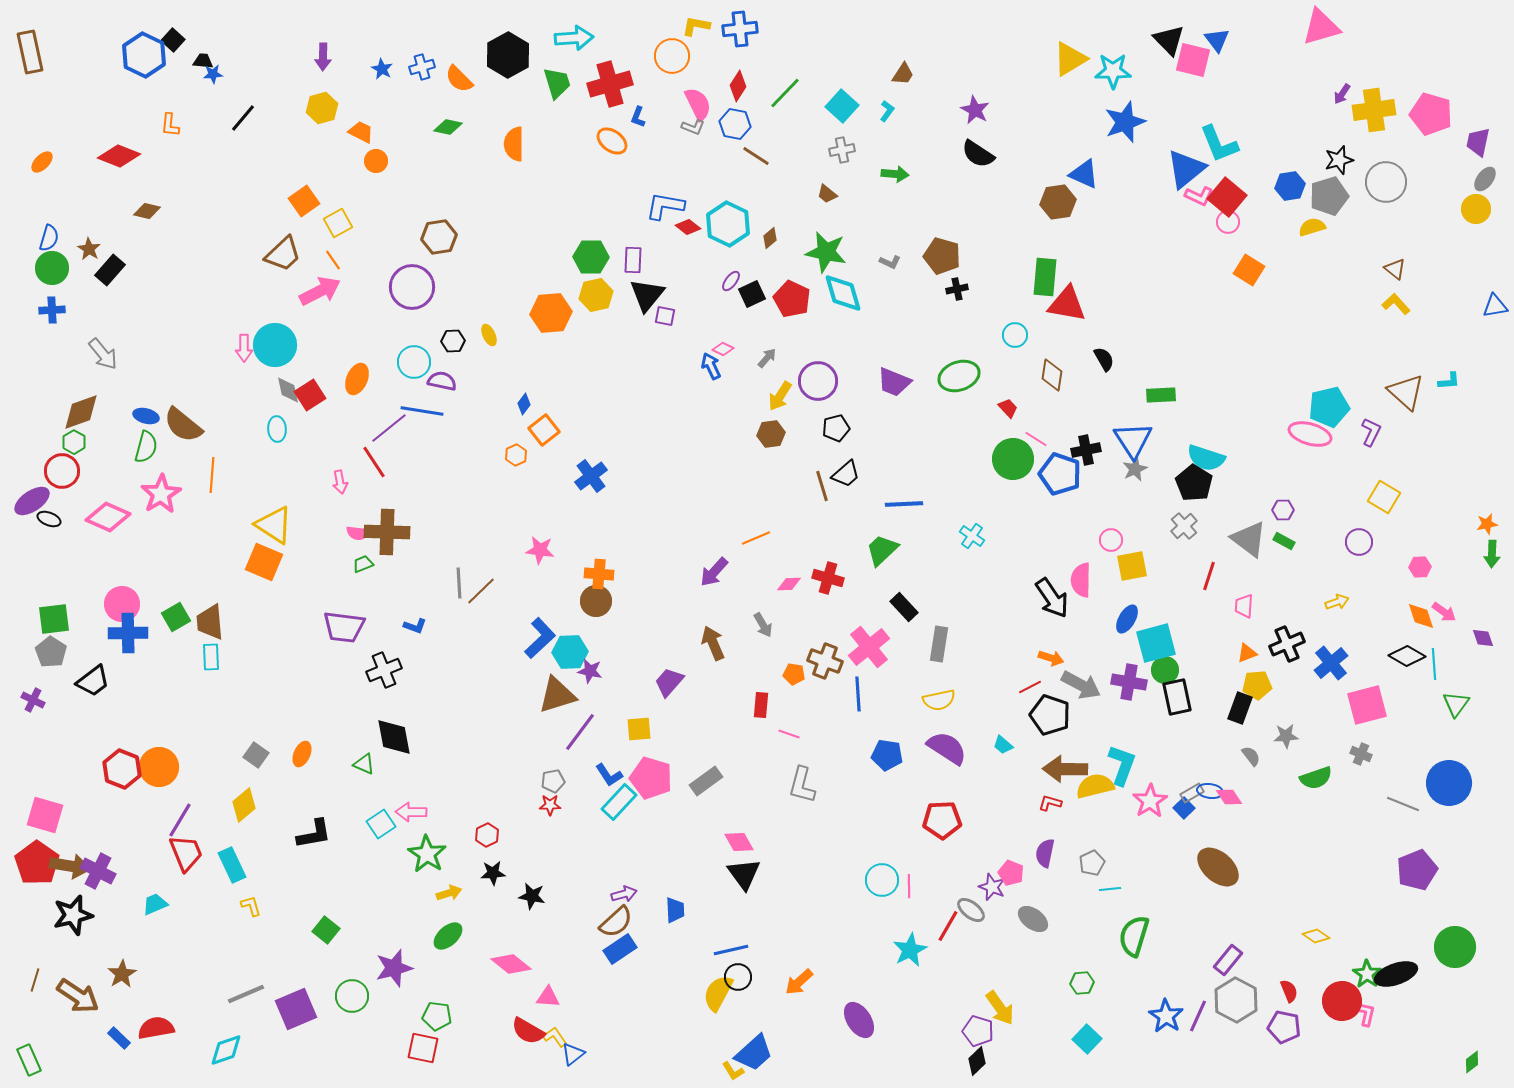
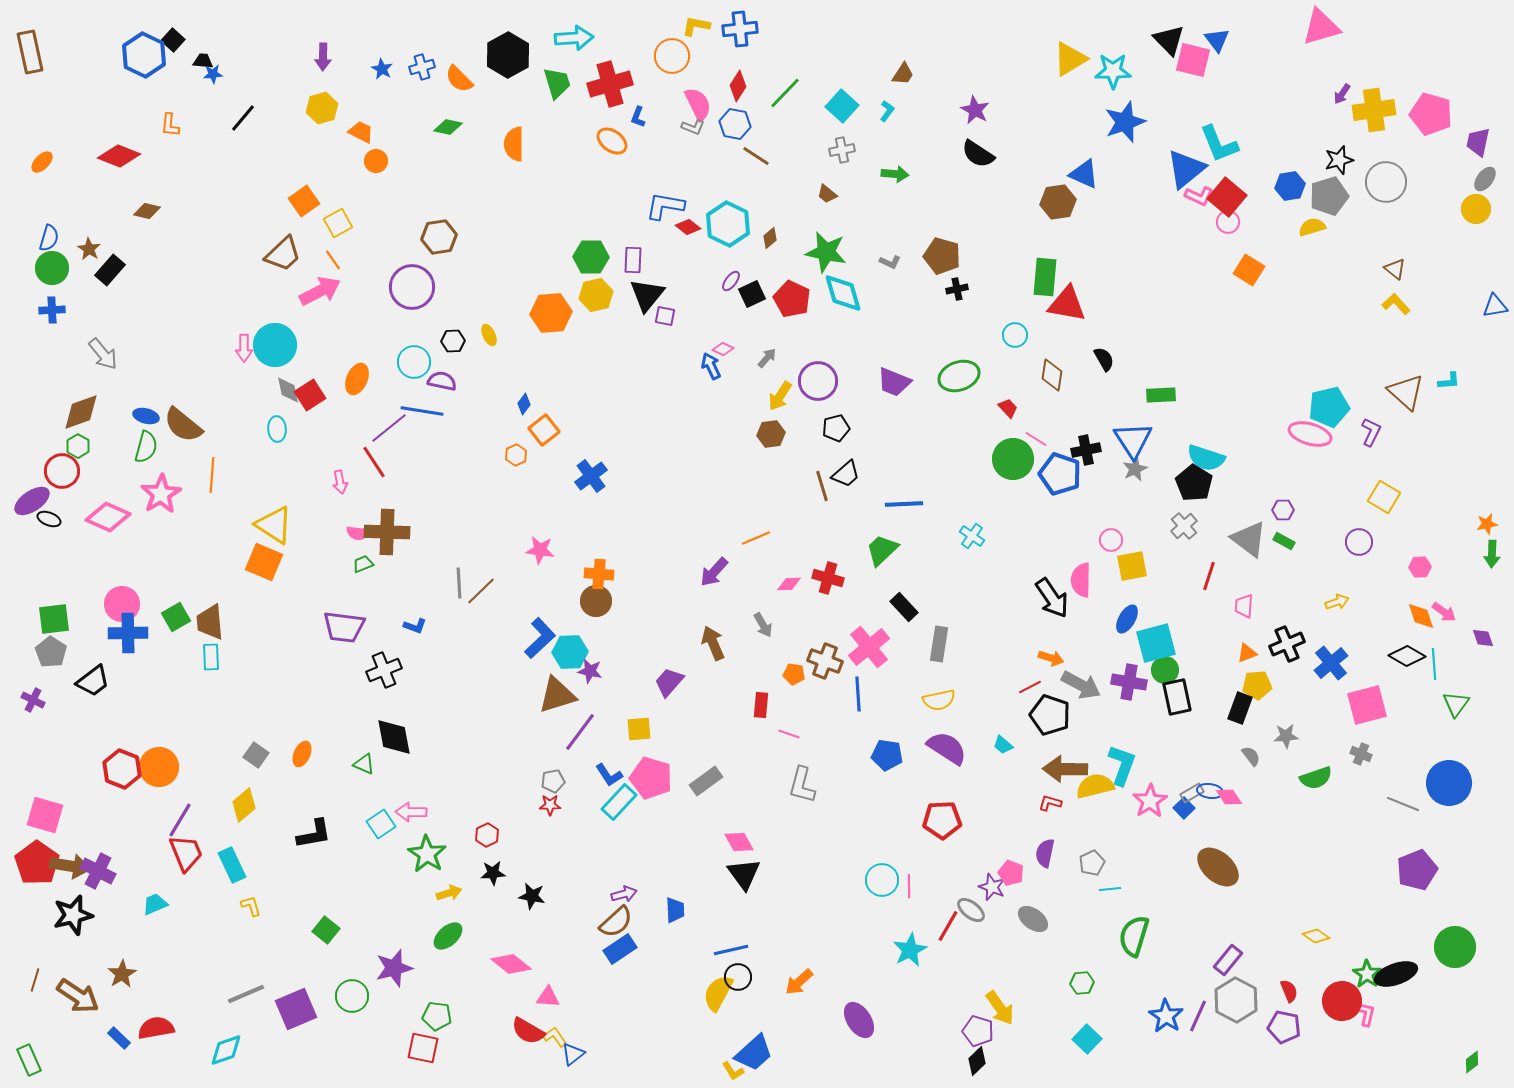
green hexagon at (74, 442): moved 4 px right, 4 px down
